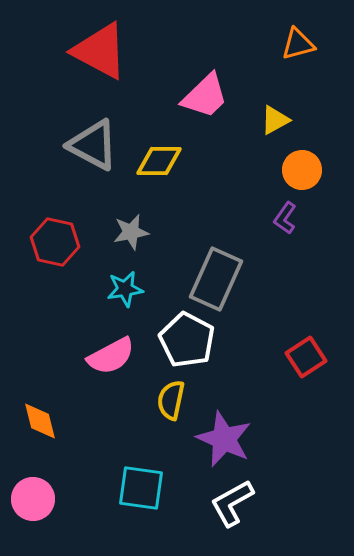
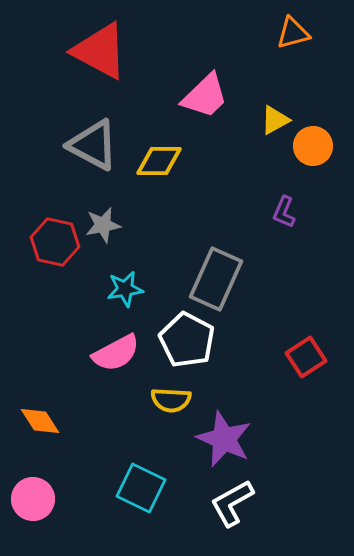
orange triangle: moved 5 px left, 11 px up
orange circle: moved 11 px right, 24 px up
purple L-shape: moved 1 px left, 6 px up; rotated 12 degrees counterclockwise
gray star: moved 28 px left, 7 px up
pink semicircle: moved 5 px right, 3 px up
yellow semicircle: rotated 99 degrees counterclockwise
orange diamond: rotated 18 degrees counterclockwise
cyan square: rotated 18 degrees clockwise
